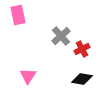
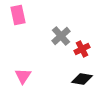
pink triangle: moved 5 px left
